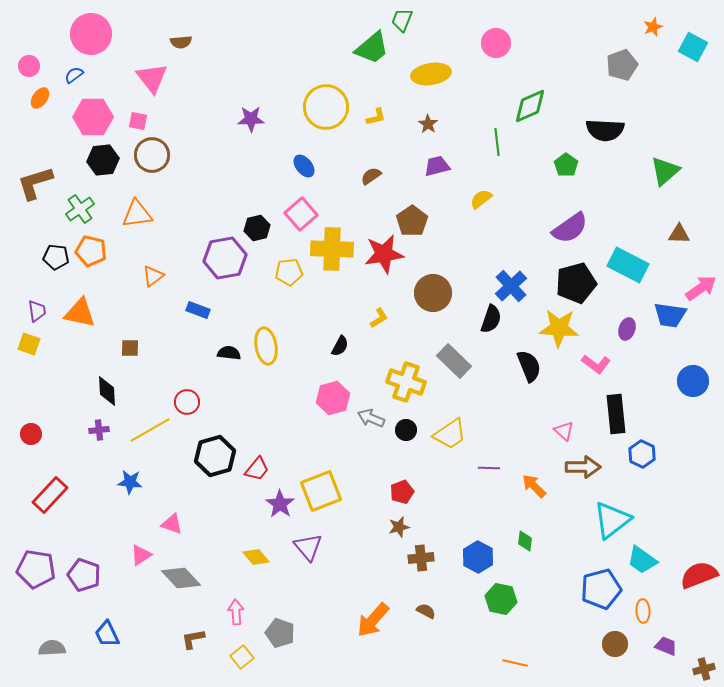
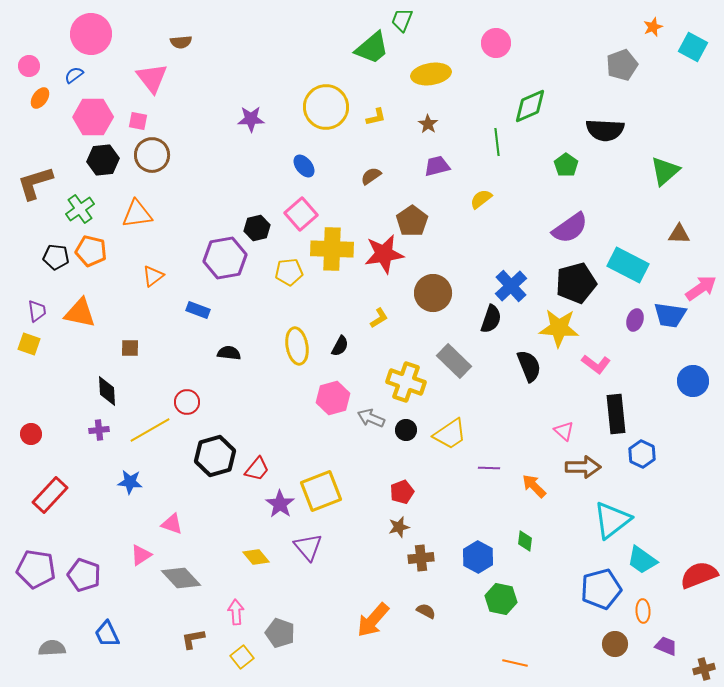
purple ellipse at (627, 329): moved 8 px right, 9 px up
yellow ellipse at (266, 346): moved 31 px right
